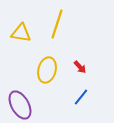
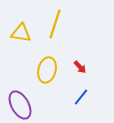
yellow line: moved 2 px left
